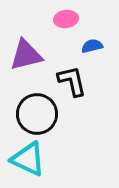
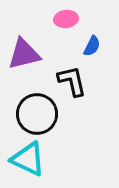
blue semicircle: rotated 130 degrees clockwise
purple triangle: moved 2 px left, 1 px up
